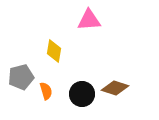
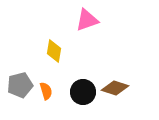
pink triangle: moved 2 px left; rotated 15 degrees counterclockwise
gray pentagon: moved 1 px left, 8 px down
black circle: moved 1 px right, 2 px up
